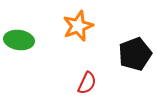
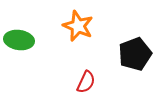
orange star: rotated 28 degrees counterclockwise
red semicircle: moved 1 px left, 1 px up
